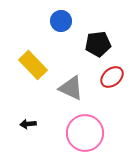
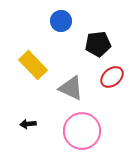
pink circle: moved 3 px left, 2 px up
